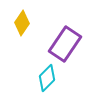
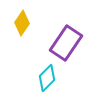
purple rectangle: moved 1 px right, 1 px up
